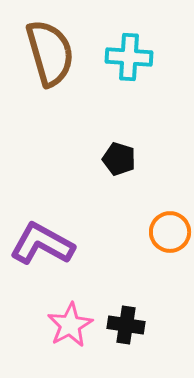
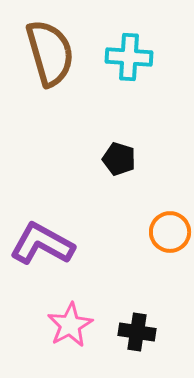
black cross: moved 11 px right, 7 px down
